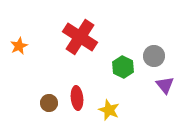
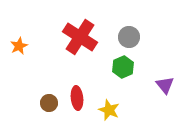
gray circle: moved 25 px left, 19 px up
green hexagon: rotated 10 degrees clockwise
